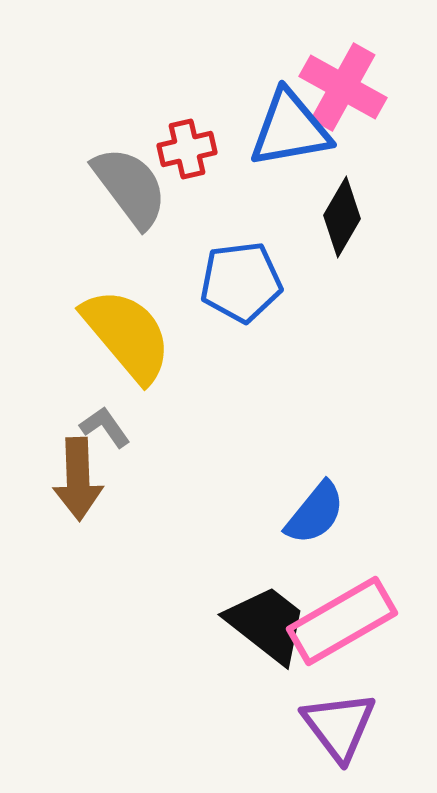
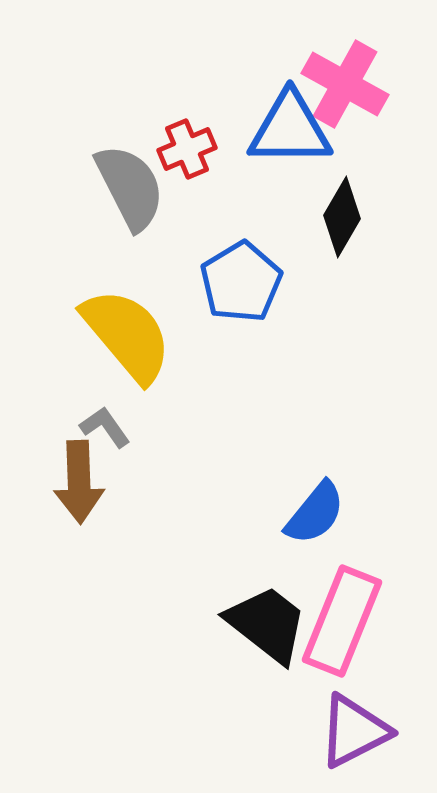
pink cross: moved 2 px right, 3 px up
blue triangle: rotated 10 degrees clockwise
red cross: rotated 10 degrees counterclockwise
gray semicircle: rotated 10 degrees clockwise
blue pentagon: rotated 24 degrees counterclockwise
brown arrow: moved 1 px right, 3 px down
pink rectangle: rotated 38 degrees counterclockwise
purple triangle: moved 15 px right, 5 px down; rotated 40 degrees clockwise
